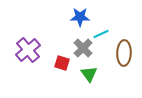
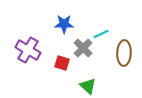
blue star: moved 16 px left, 7 px down
purple cross: rotated 20 degrees counterclockwise
green triangle: moved 1 px left, 12 px down; rotated 12 degrees counterclockwise
